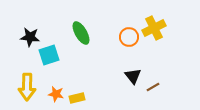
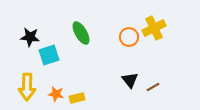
black triangle: moved 3 px left, 4 px down
